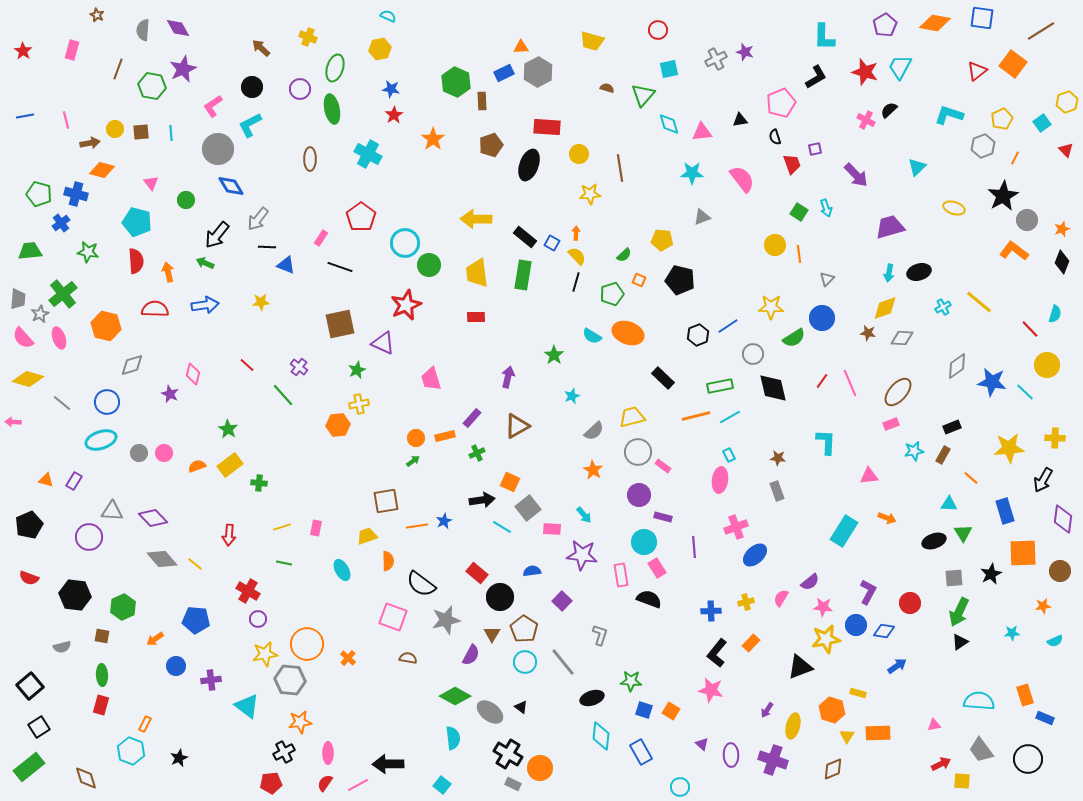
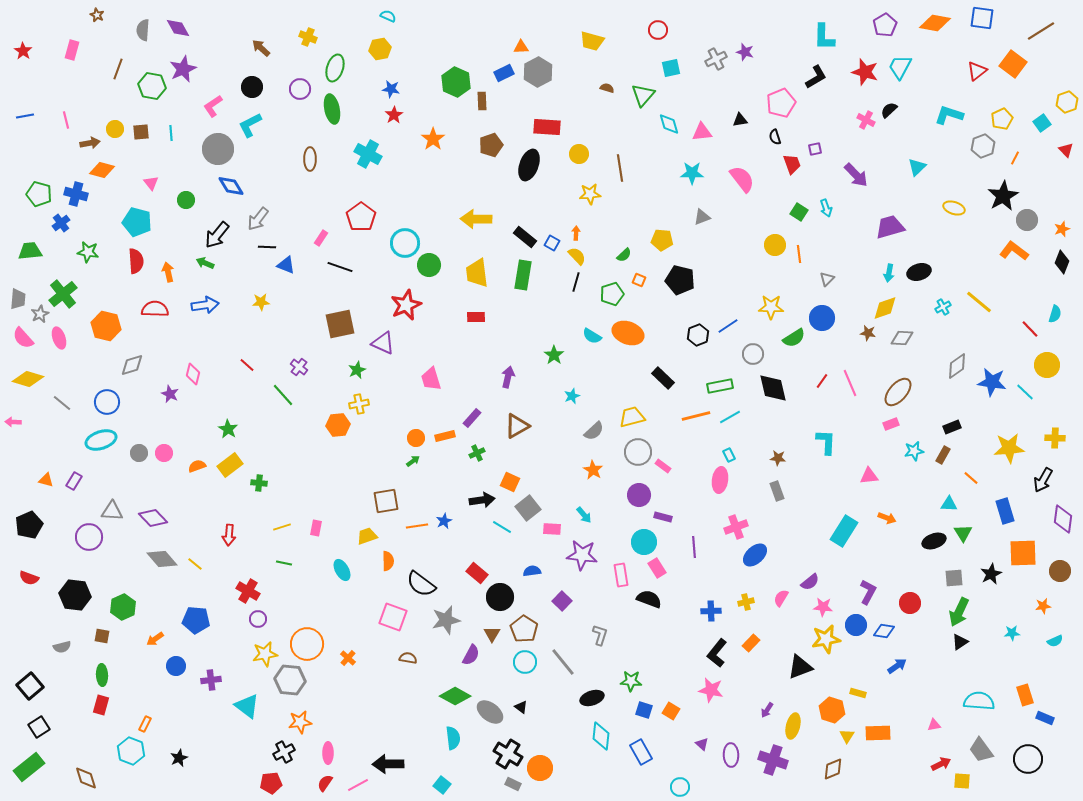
cyan square at (669, 69): moved 2 px right, 1 px up
